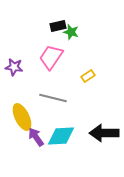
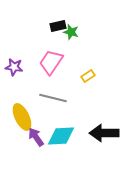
pink trapezoid: moved 5 px down
